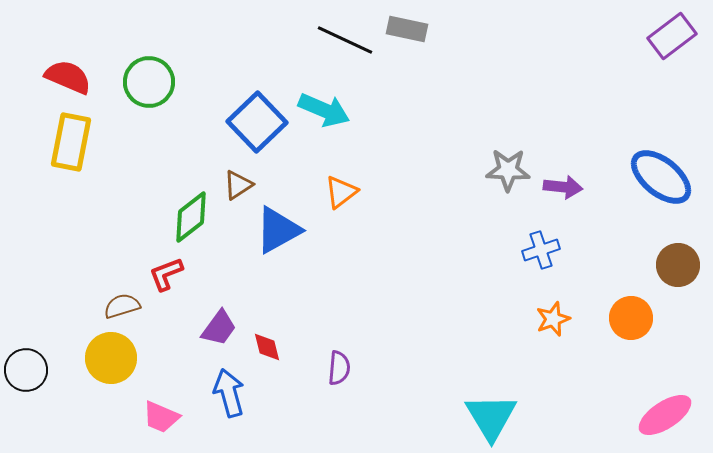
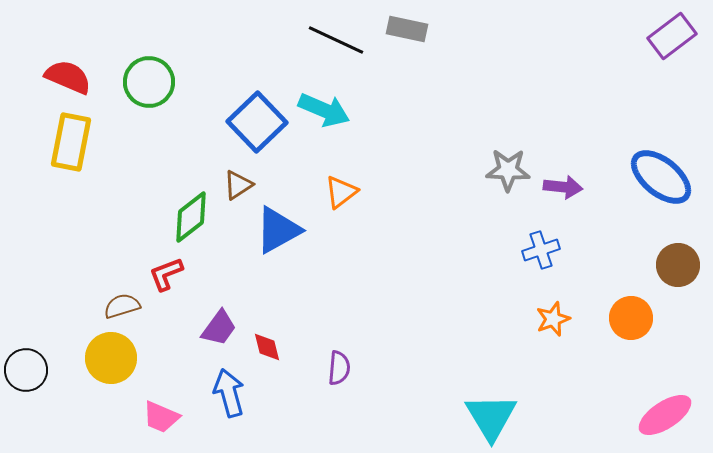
black line: moved 9 px left
